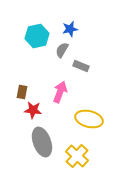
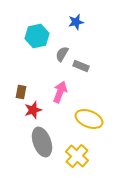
blue star: moved 6 px right, 7 px up
gray semicircle: moved 4 px down
brown rectangle: moved 1 px left
red star: rotated 24 degrees counterclockwise
yellow ellipse: rotated 8 degrees clockwise
